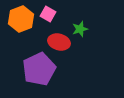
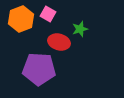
purple pentagon: rotated 28 degrees clockwise
